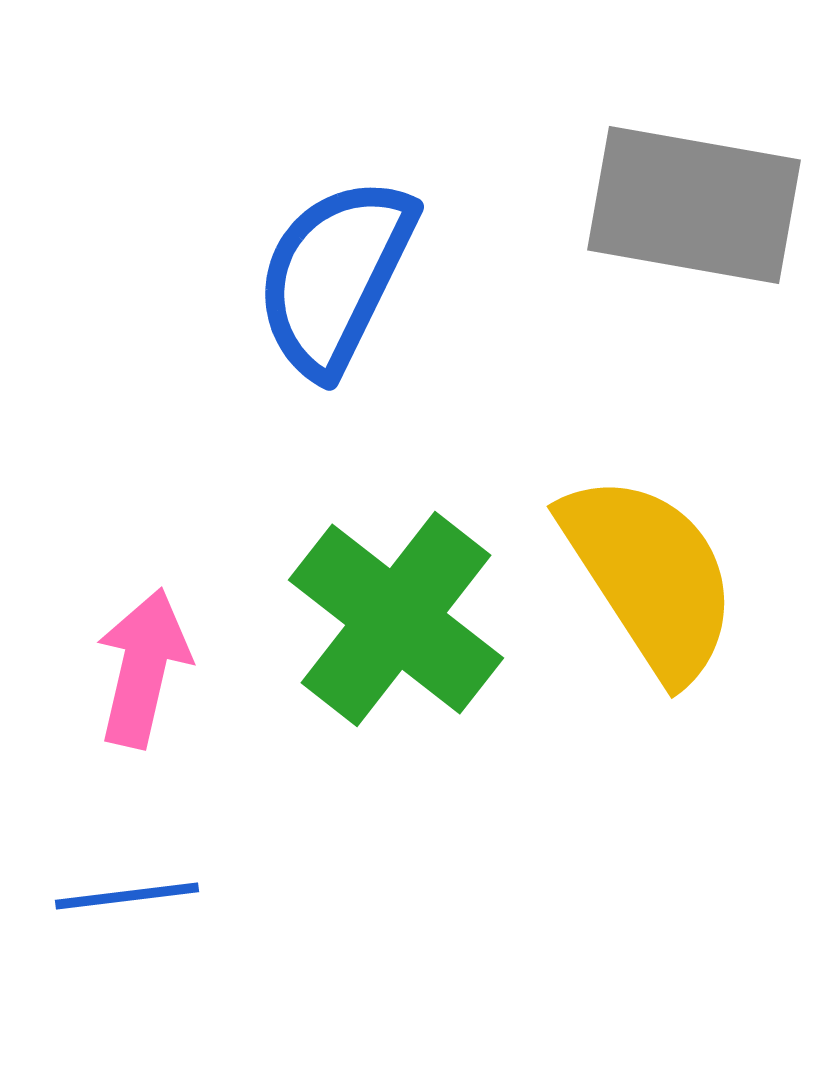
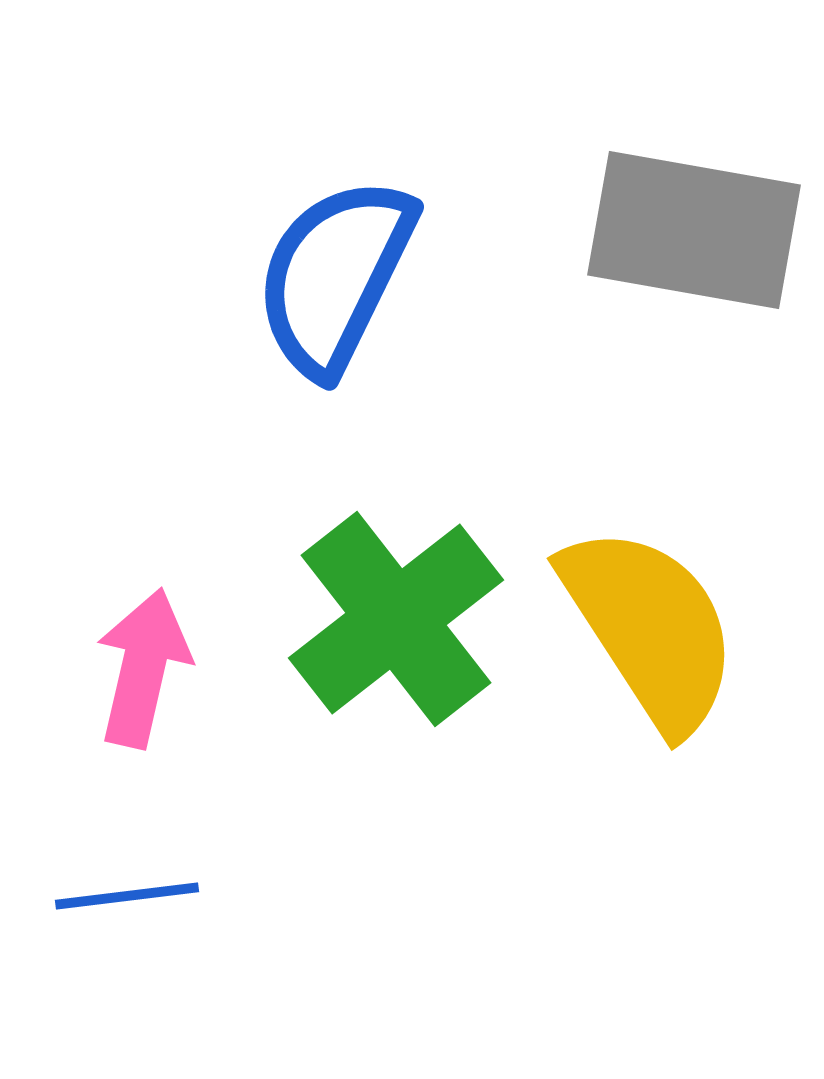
gray rectangle: moved 25 px down
yellow semicircle: moved 52 px down
green cross: rotated 14 degrees clockwise
